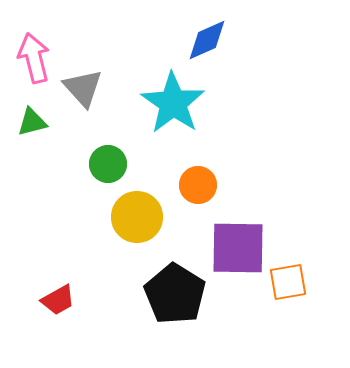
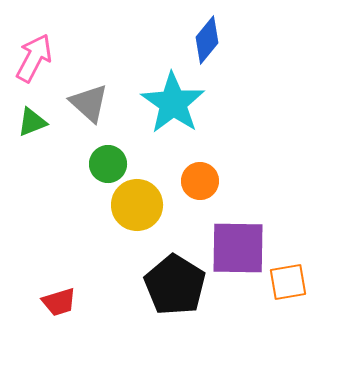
blue diamond: rotated 27 degrees counterclockwise
pink arrow: rotated 42 degrees clockwise
gray triangle: moved 6 px right, 15 px down; rotated 6 degrees counterclockwise
green triangle: rotated 8 degrees counterclockwise
orange circle: moved 2 px right, 4 px up
yellow circle: moved 12 px up
black pentagon: moved 9 px up
red trapezoid: moved 1 px right, 2 px down; rotated 12 degrees clockwise
